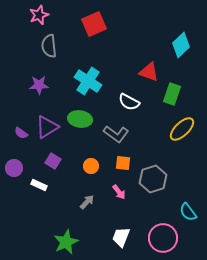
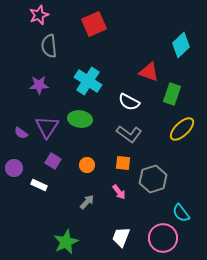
purple triangle: rotated 25 degrees counterclockwise
gray L-shape: moved 13 px right
orange circle: moved 4 px left, 1 px up
cyan semicircle: moved 7 px left, 1 px down
